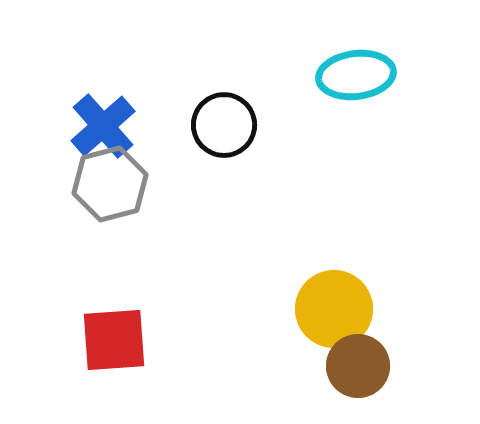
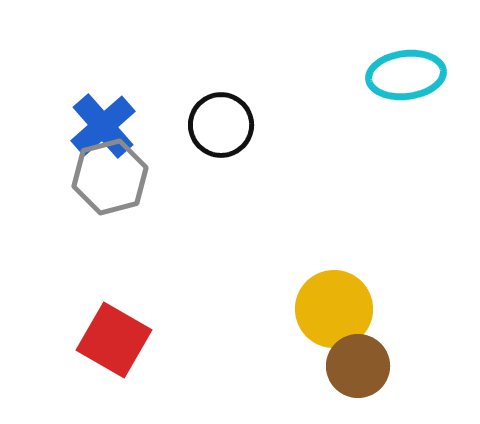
cyan ellipse: moved 50 px right
black circle: moved 3 px left
gray hexagon: moved 7 px up
red square: rotated 34 degrees clockwise
